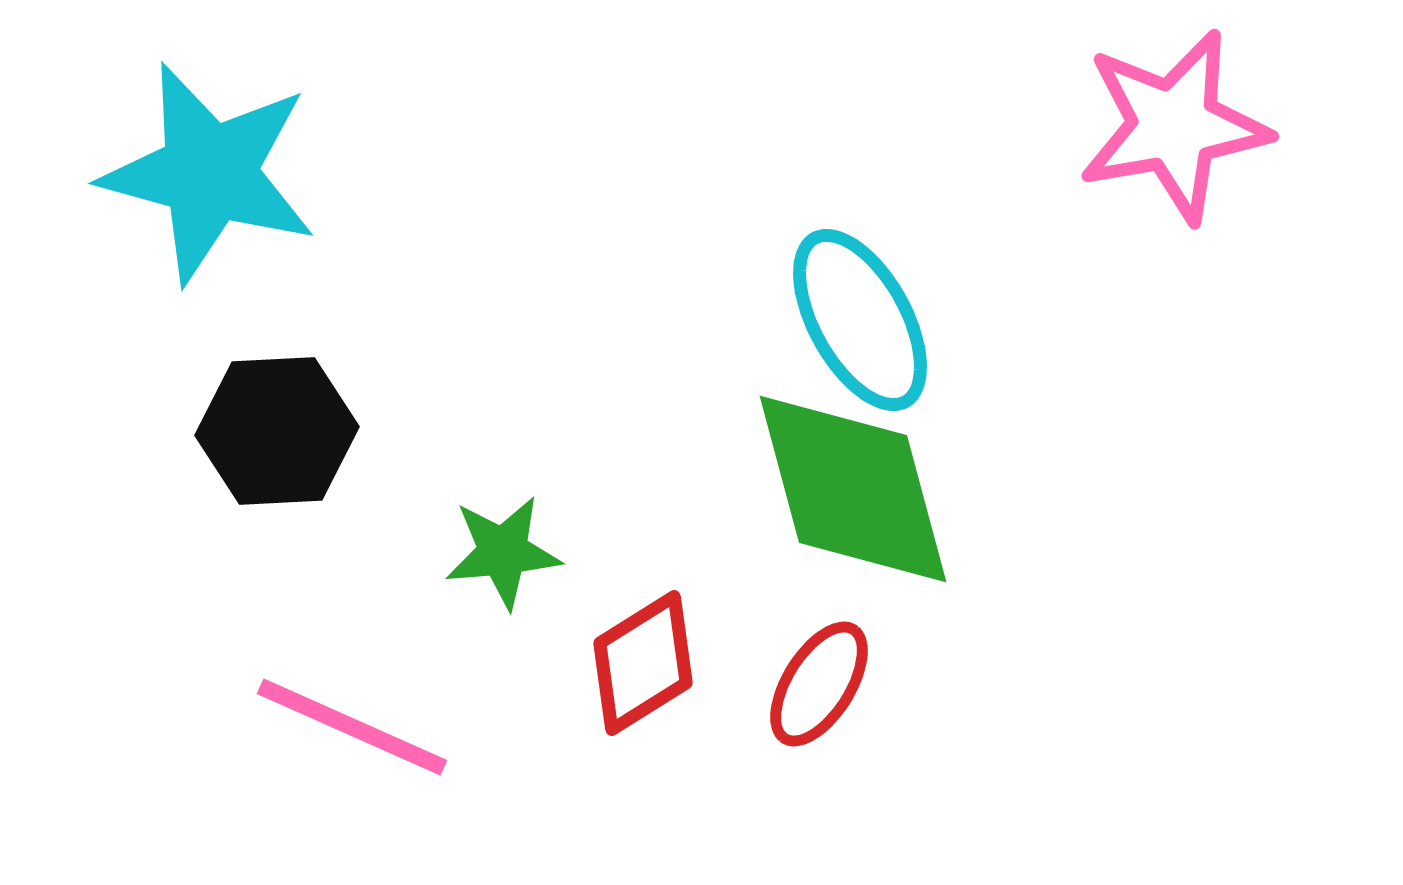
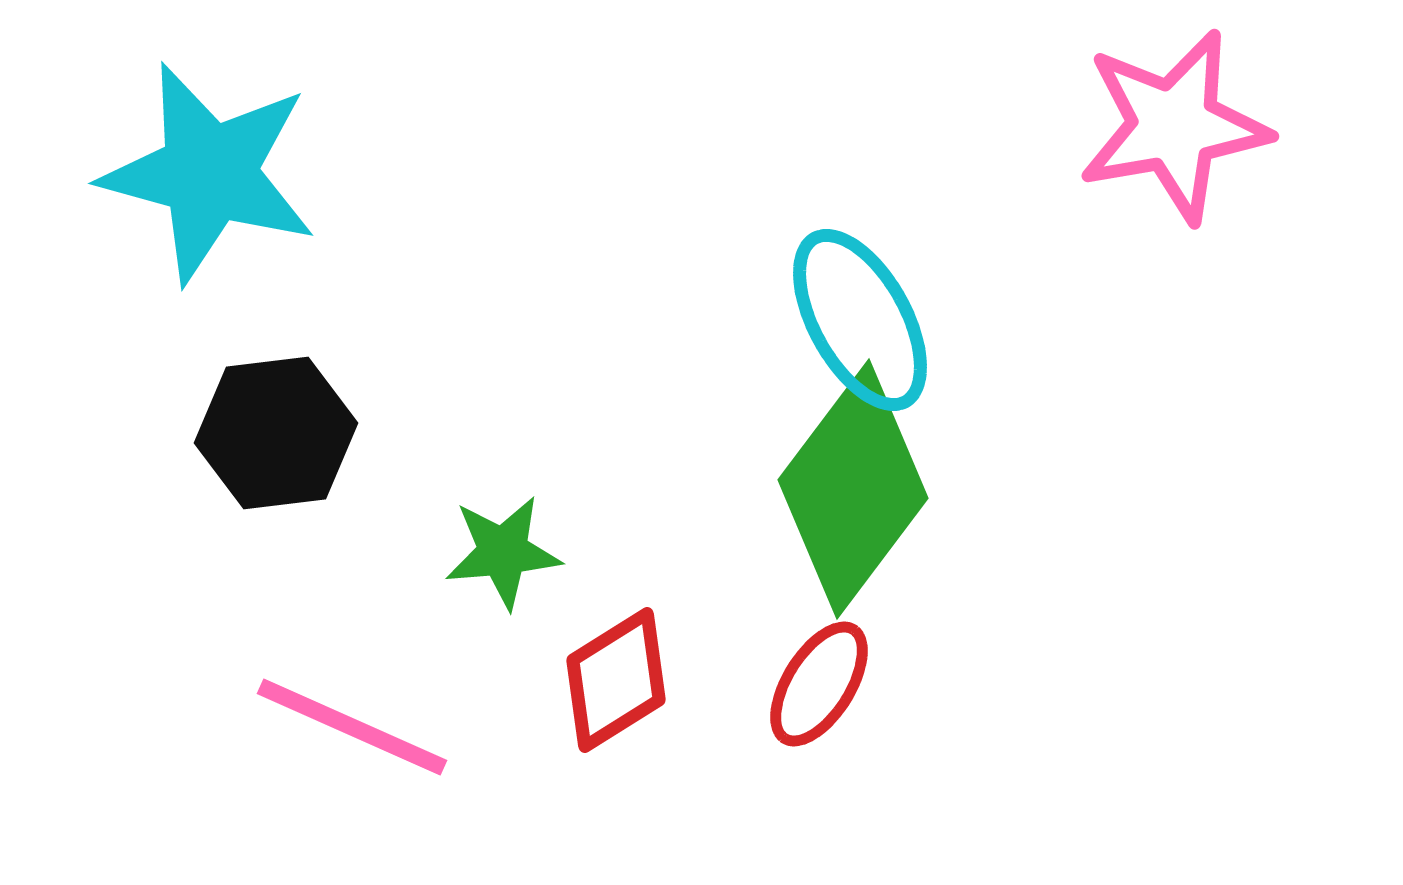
black hexagon: moved 1 px left, 2 px down; rotated 4 degrees counterclockwise
green diamond: rotated 52 degrees clockwise
red diamond: moved 27 px left, 17 px down
